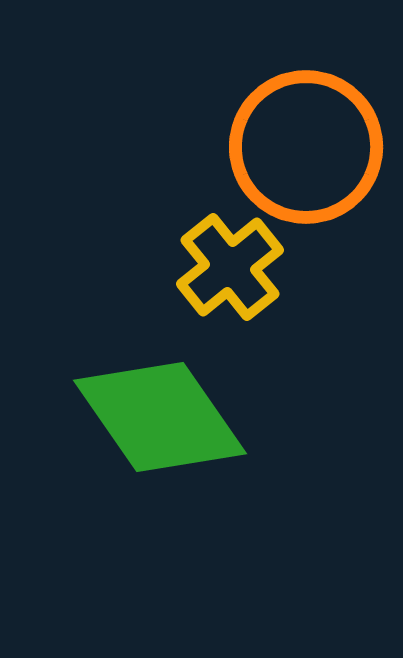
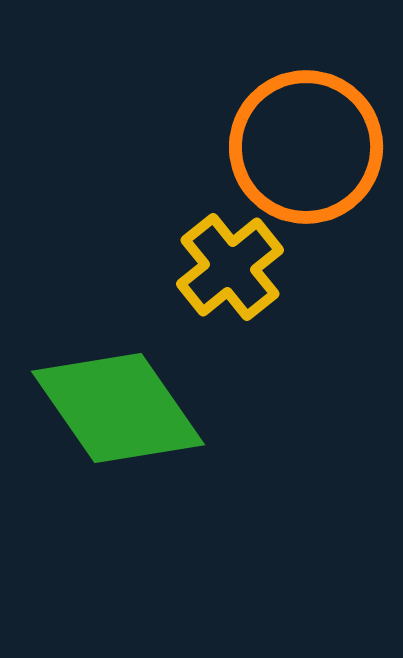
green diamond: moved 42 px left, 9 px up
